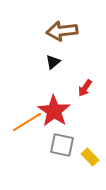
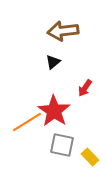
brown arrow: moved 1 px right
